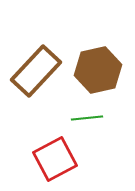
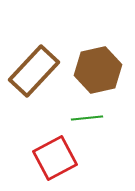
brown rectangle: moved 2 px left
red square: moved 1 px up
